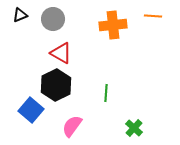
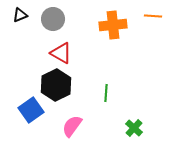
blue square: rotated 15 degrees clockwise
